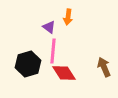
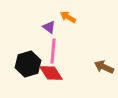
orange arrow: rotated 112 degrees clockwise
brown arrow: rotated 42 degrees counterclockwise
red diamond: moved 13 px left
